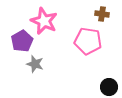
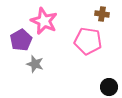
purple pentagon: moved 1 px left, 1 px up
